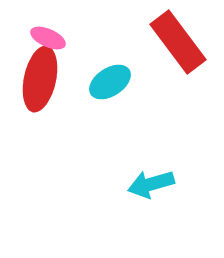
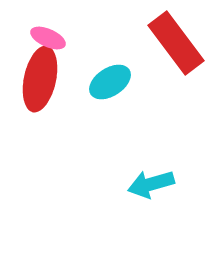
red rectangle: moved 2 px left, 1 px down
